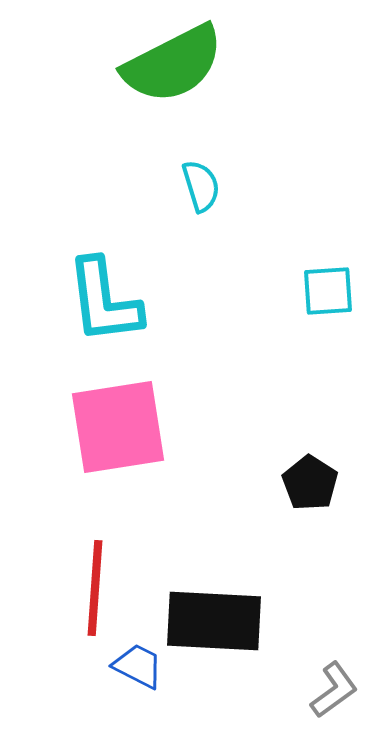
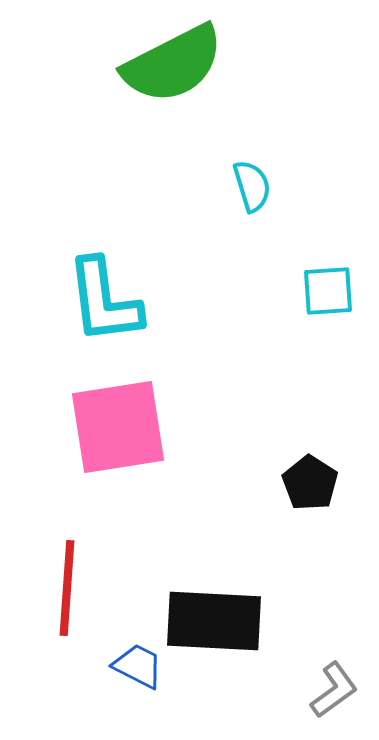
cyan semicircle: moved 51 px right
red line: moved 28 px left
